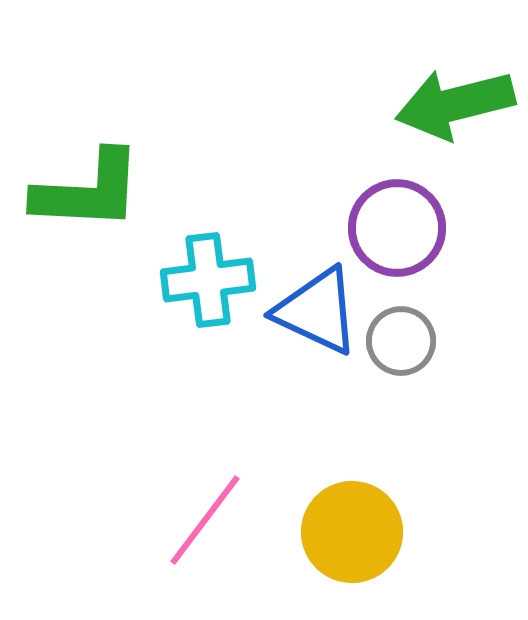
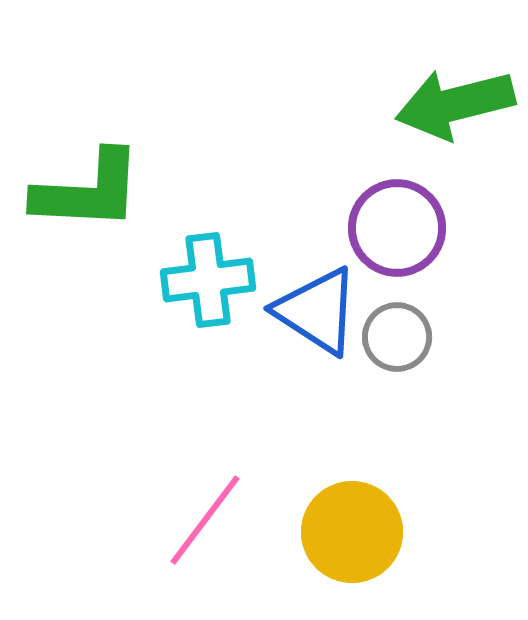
blue triangle: rotated 8 degrees clockwise
gray circle: moved 4 px left, 4 px up
